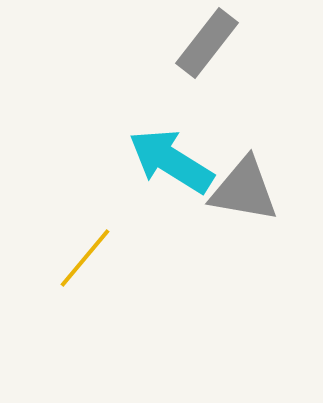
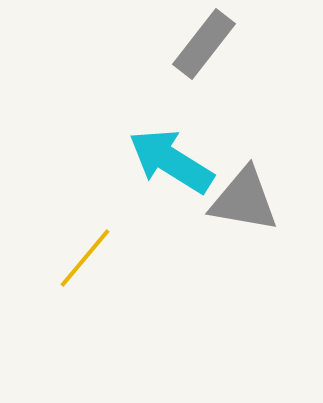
gray rectangle: moved 3 px left, 1 px down
gray triangle: moved 10 px down
